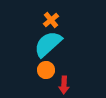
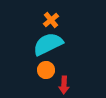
cyan semicircle: rotated 16 degrees clockwise
